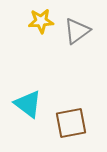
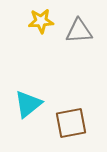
gray triangle: moved 2 px right; rotated 32 degrees clockwise
cyan triangle: rotated 44 degrees clockwise
